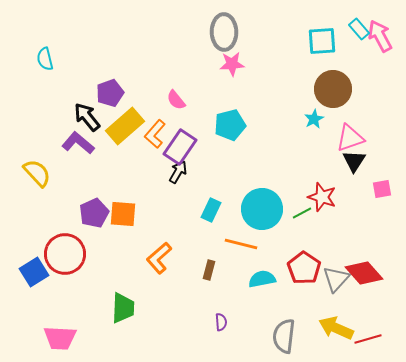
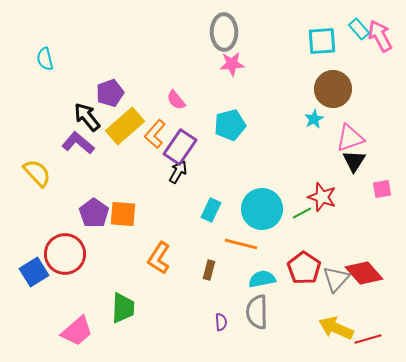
purple pentagon at (94, 213): rotated 12 degrees counterclockwise
orange L-shape at (159, 258): rotated 16 degrees counterclockwise
gray semicircle at (284, 336): moved 27 px left, 24 px up; rotated 8 degrees counterclockwise
pink trapezoid at (60, 338): moved 17 px right, 7 px up; rotated 44 degrees counterclockwise
